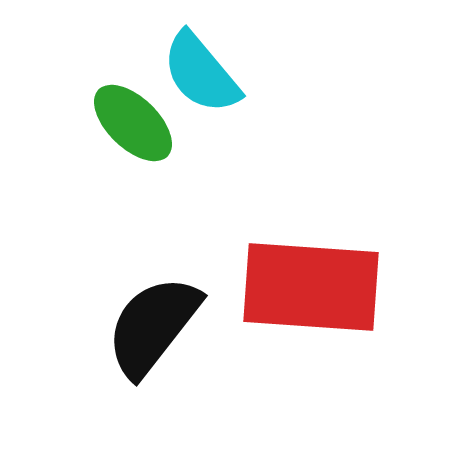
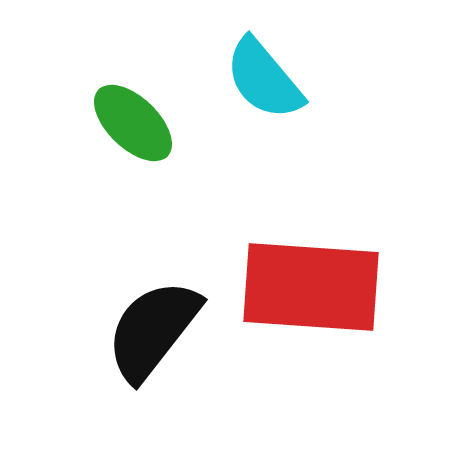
cyan semicircle: moved 63 px right, 6 px down
black semicircle: moved 4 px down
